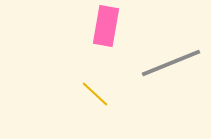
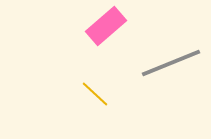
pink rectangle: rotated 39 degrees clockwise
